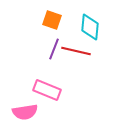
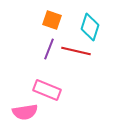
cyan diamond: rotated 12 degrees clockwise
purple line: moved 5 px left
